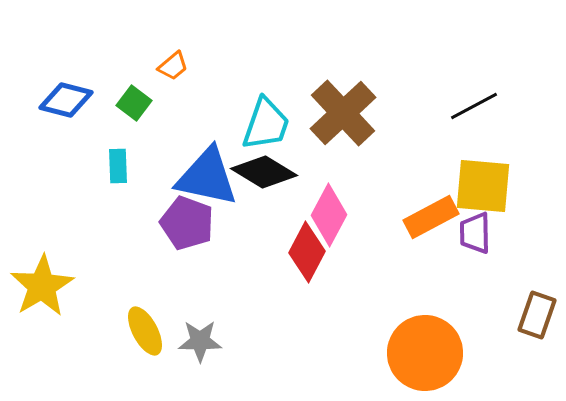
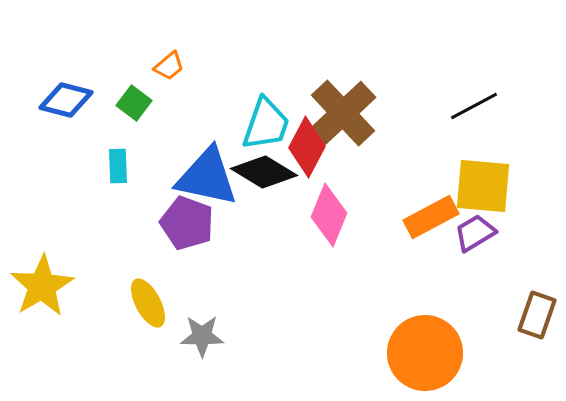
orange trapezoid: moved 4 px left
pink diamond: rotated 6 degrees counterclockwise
purple trapezoid: rotated 60 degrees clockwise
red diamond: moved 105 px up
yellow ellipse: moved 3 px right, 28 px up
gray star: moved 2 px right, 5 px up
